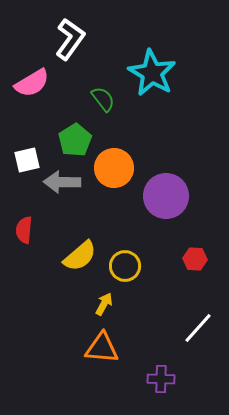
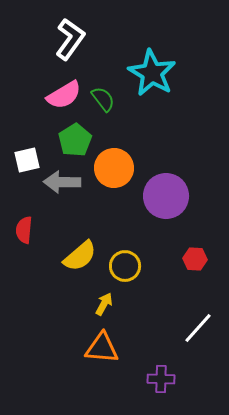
pink semicircle: moved 32 px right, 12 px down
